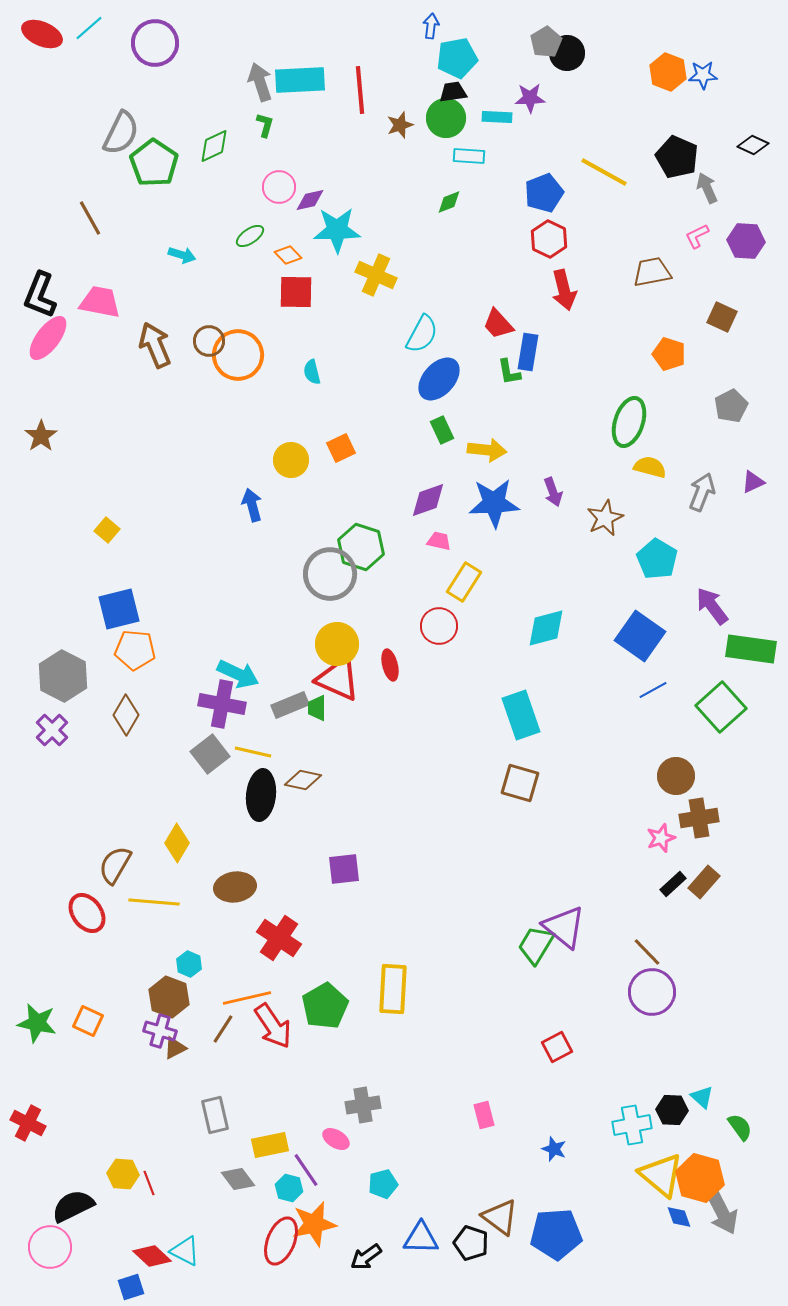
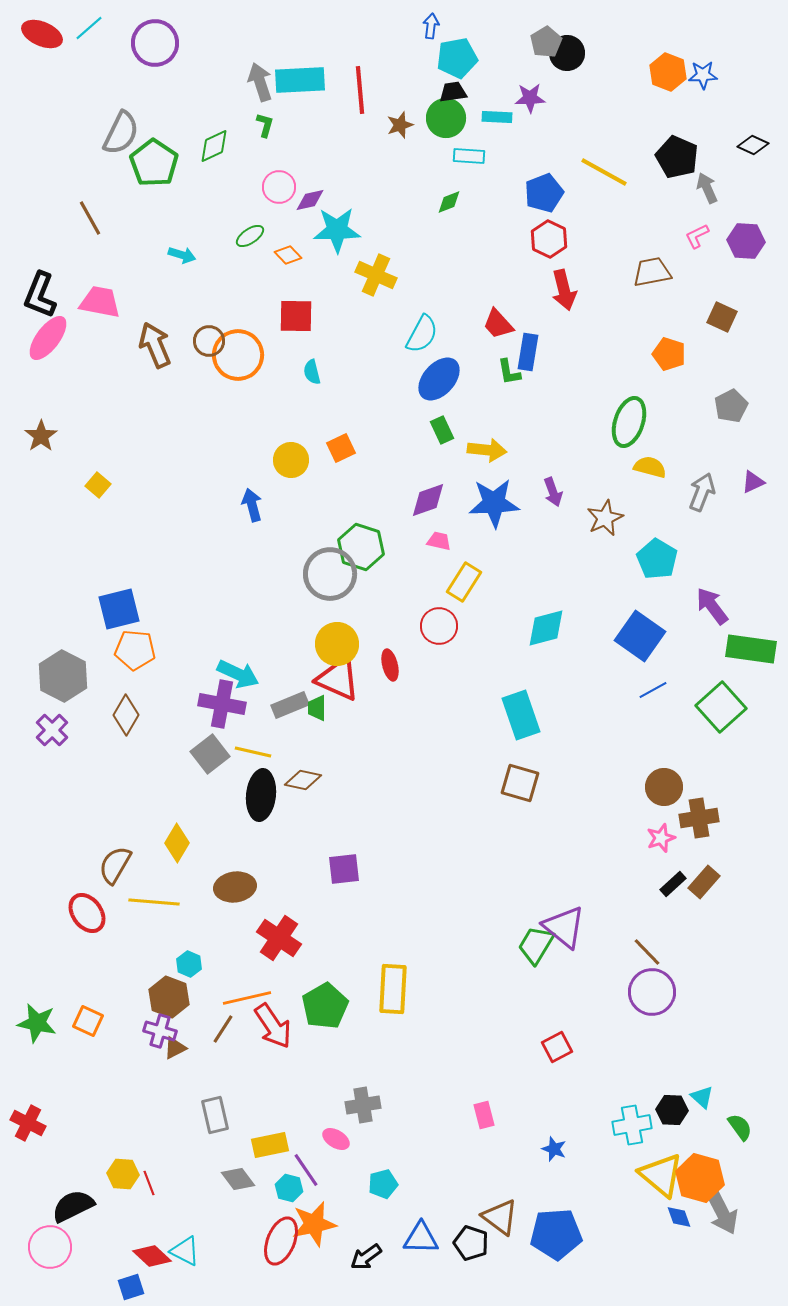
red square at (296, 292): moved 24 px down
yellow square at (107, 530): moved 9 px left, 45 px up
brown circle at (676, 776): moved 12 px left, 11 px down
